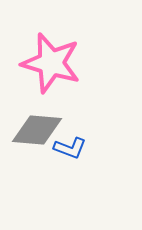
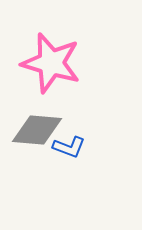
blue L-shape: moved 1 px left, 1 px up
